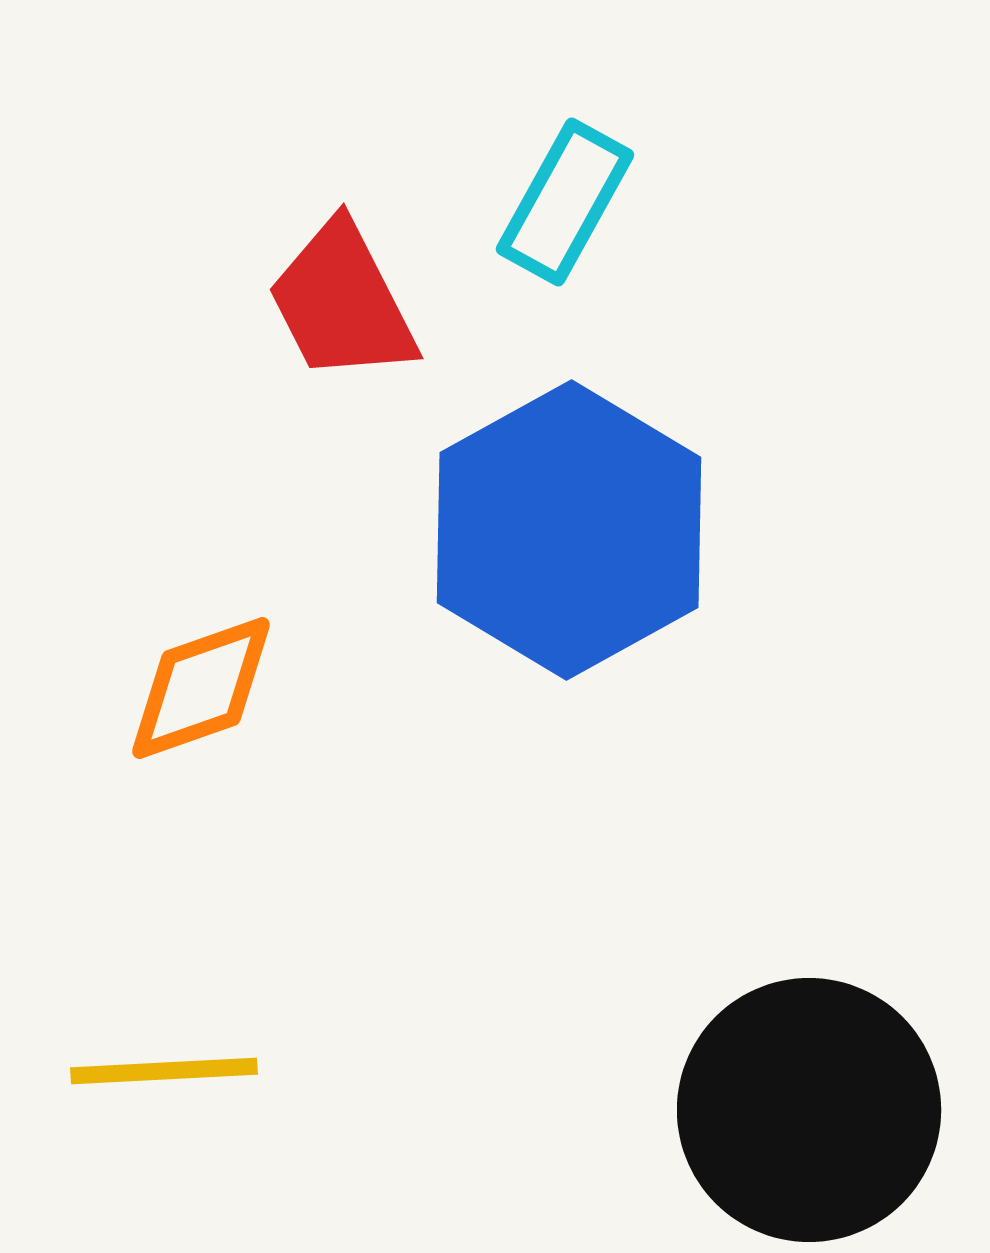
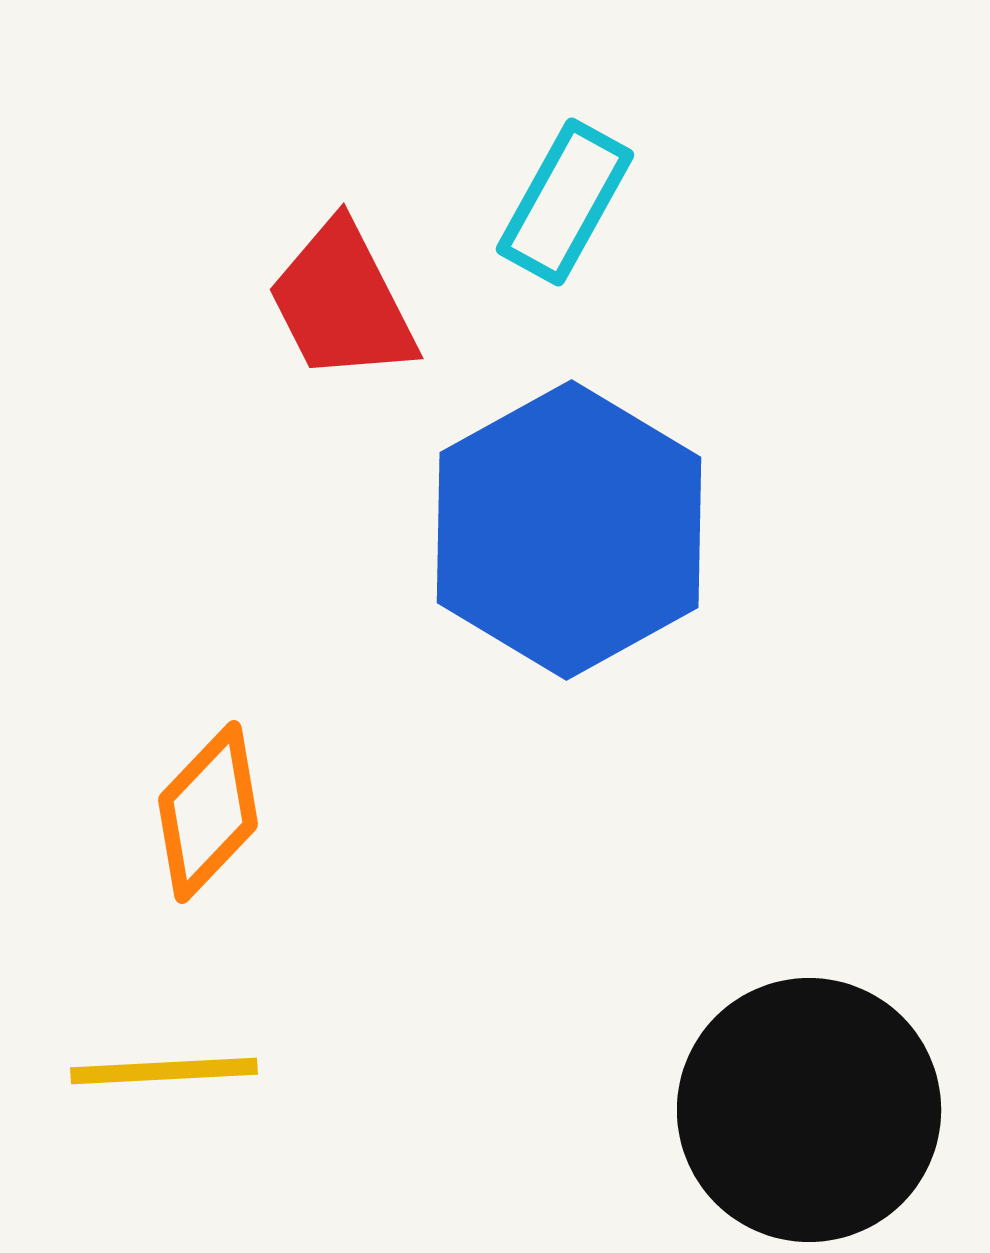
orange diamond: moved 7 px right, 124 px down; rotated 27 degrees counterclockwise
